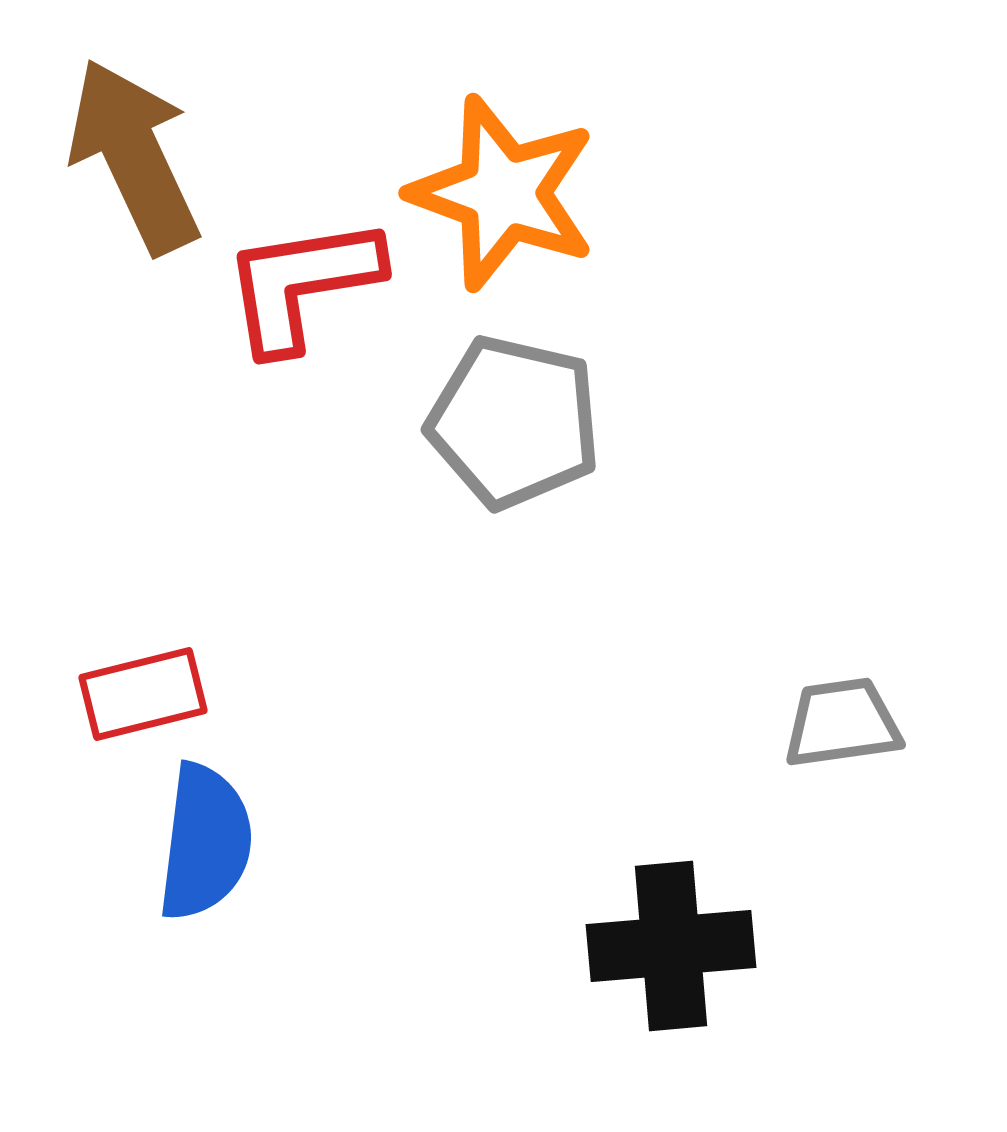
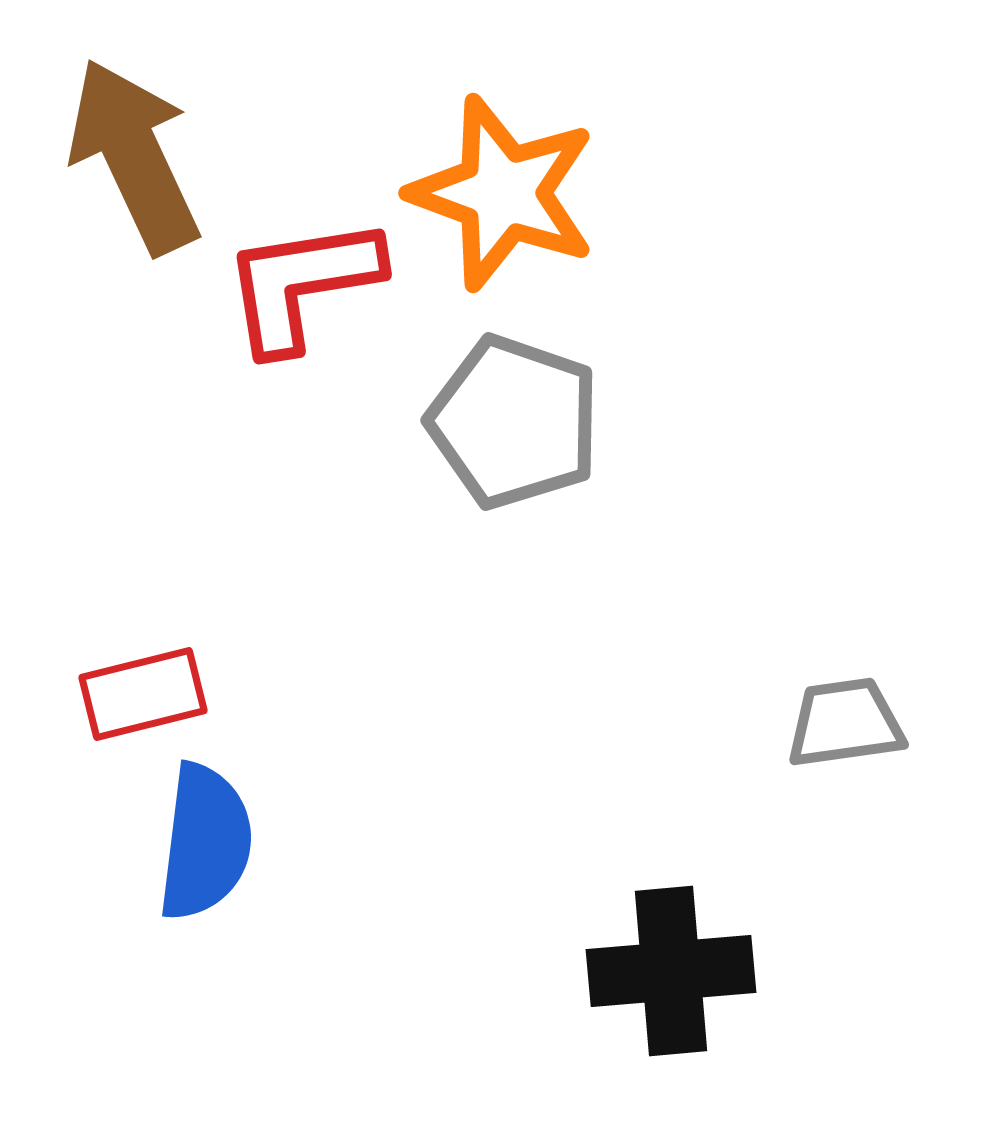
gray pentagon: rotated 6 degrees clockwise
gray trapezoid: moved 3 px right
black cross: moved 25 px down
